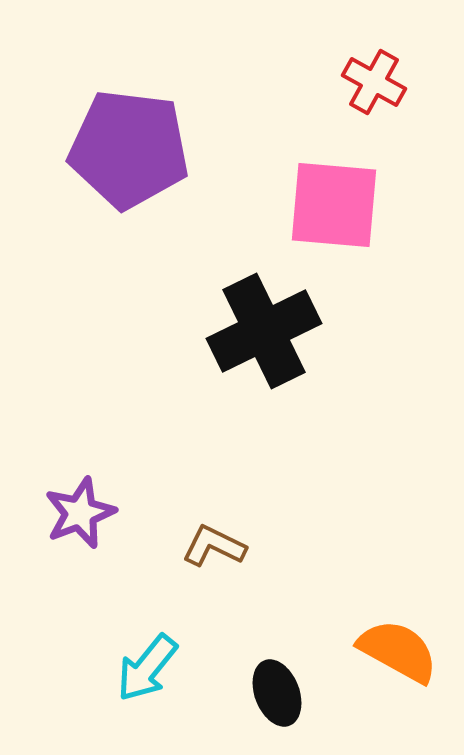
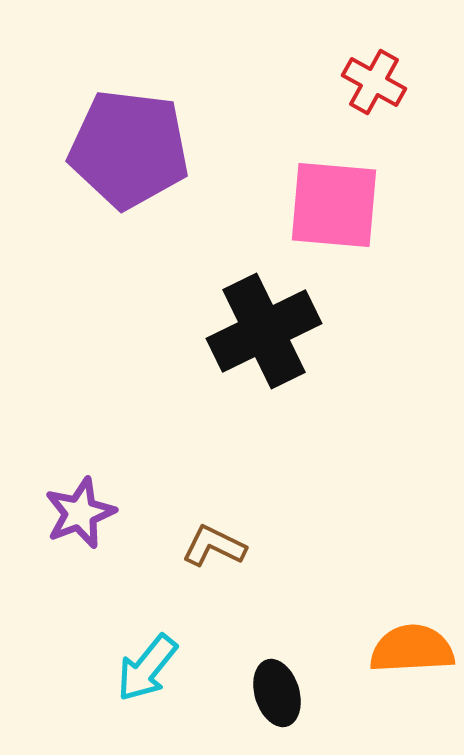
orange semicircle: moved 14 px right, 2 px up; rotated 32 degrees counterclockwise
black ellipse: rotated 4 degrees clockwise
